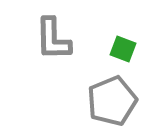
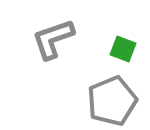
gray L-shape: rotated 72 degrees clockwise
